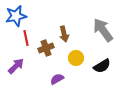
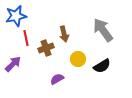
yellow circle: moved 2 px right, 1 px down
purple arrow: moved 3 px left, 2 px up
